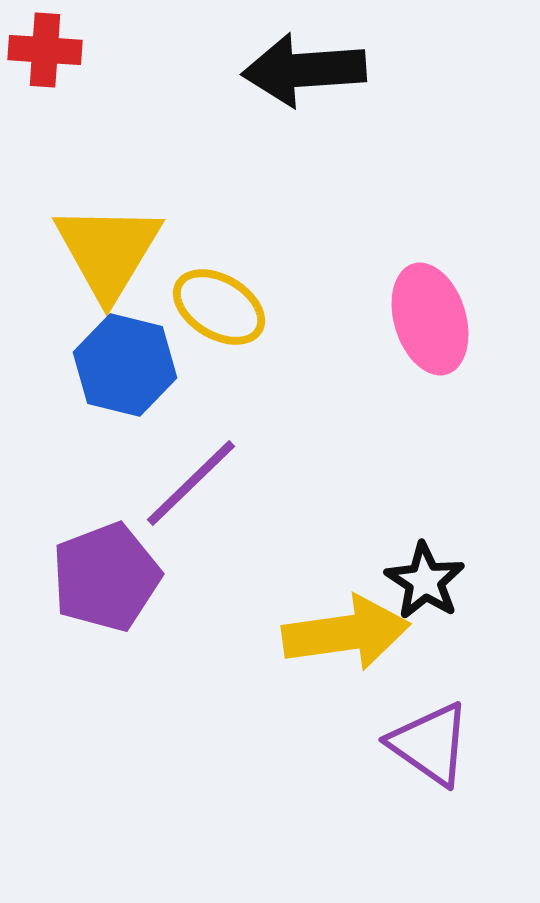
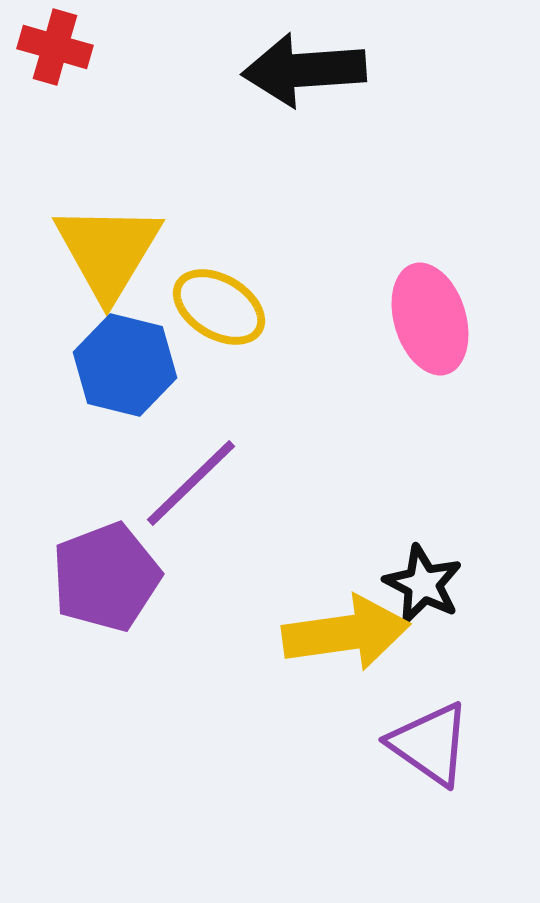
red cross: moved 10 px right, 3 px up; rotated 12 degrees clockwise
black star: moved 2 px left, 3 px down; rotated 6 degrees counterclockwise
